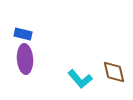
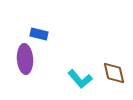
blue rectangle: moved 16 px right
brown diamond: moved 1 px down
